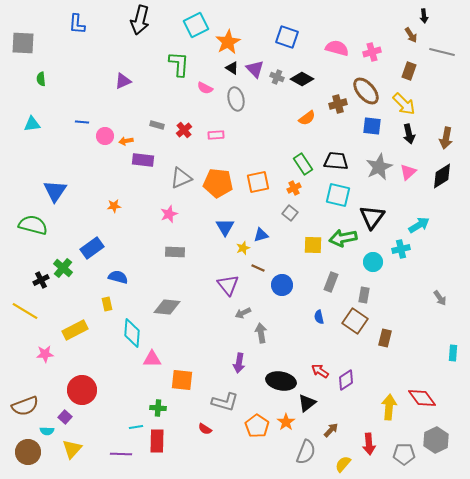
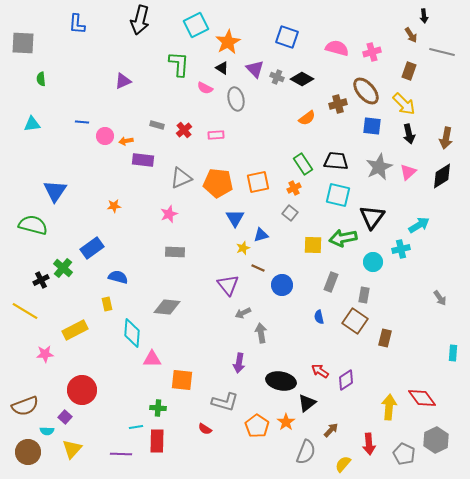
black triangle at (232, 68): moved 10 px left
blue triangle at (225, 227): moved 10 px right, 9 px up
gray pentagon at (404, 454): rotated 25 degrees clockwise
